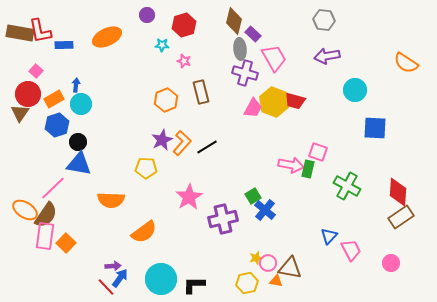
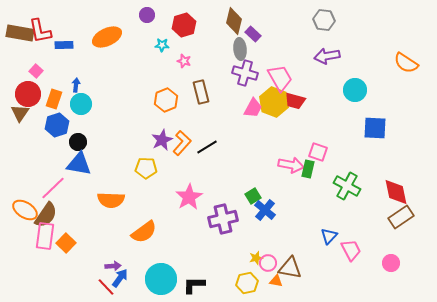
pink trapezoid at (274, 58): moved 6 px right, 20 px down
orange rectangle at (54, 99): rotated 42 degrees counterclockwise
red diamond at (398, 192): moved 2 px left; rotated 16 degrees counterclockwise
